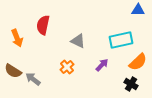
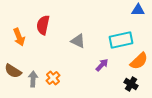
orange arrow: moved 2 px right, 1 px up
orange semicircle: moved 1 px right, 1 px up
orange cross: moved 14 px left, 11 px down
gray arrow: rotated 56 degrees clockwise
